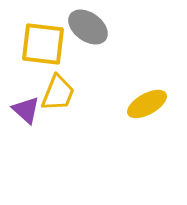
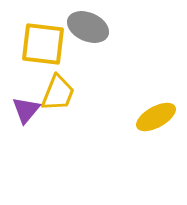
gray ellipse: rotated 12 degrees counterclockwise
yellow ellipse: moved 9 px right, 13 px down
purple triangle: rotated 28 degrees clockwise
